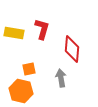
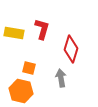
red diamond: moved 1 px left; rotated 12 degrees clockwise
orange square: moved 1 px up; rotated 24 degrees clockwise
